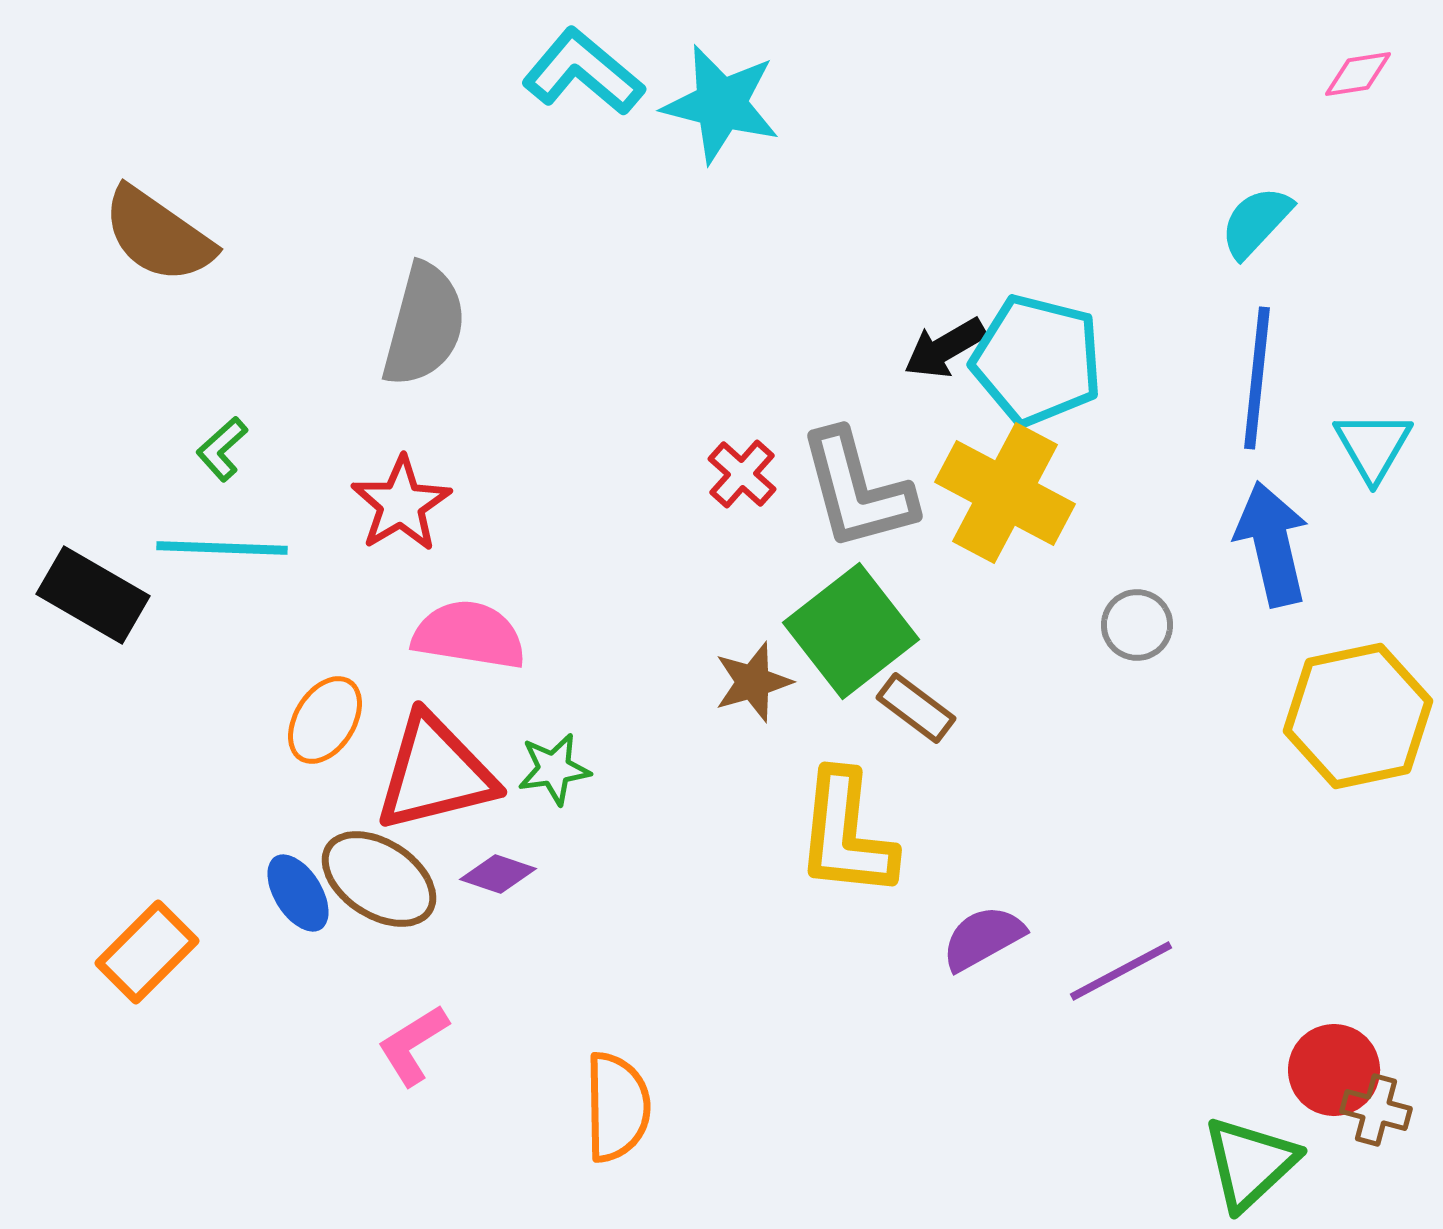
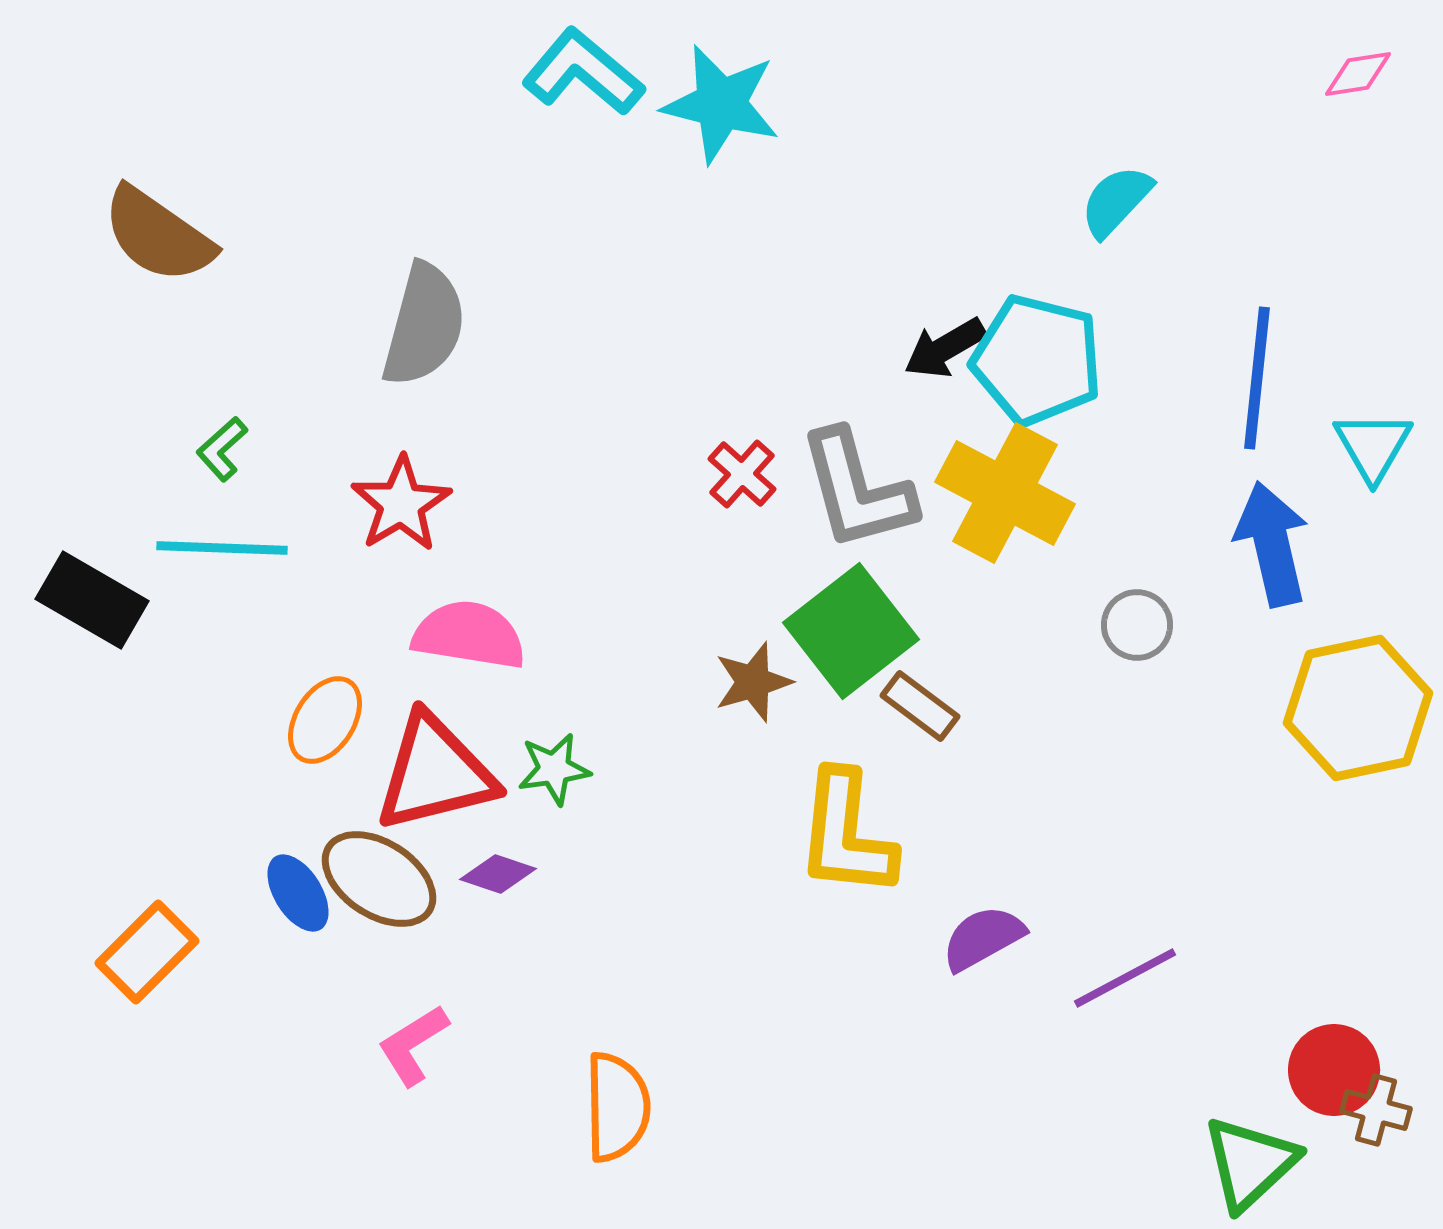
cyan semicircle: moved 140 px left, 21 px up
black rectangle: moved 1 px left, 5 px down
brown rectangle: moved 4 px right, 2 px up
yellow hexagon: moved 8 px up
purple line: moved 4 px right, 7 px down
